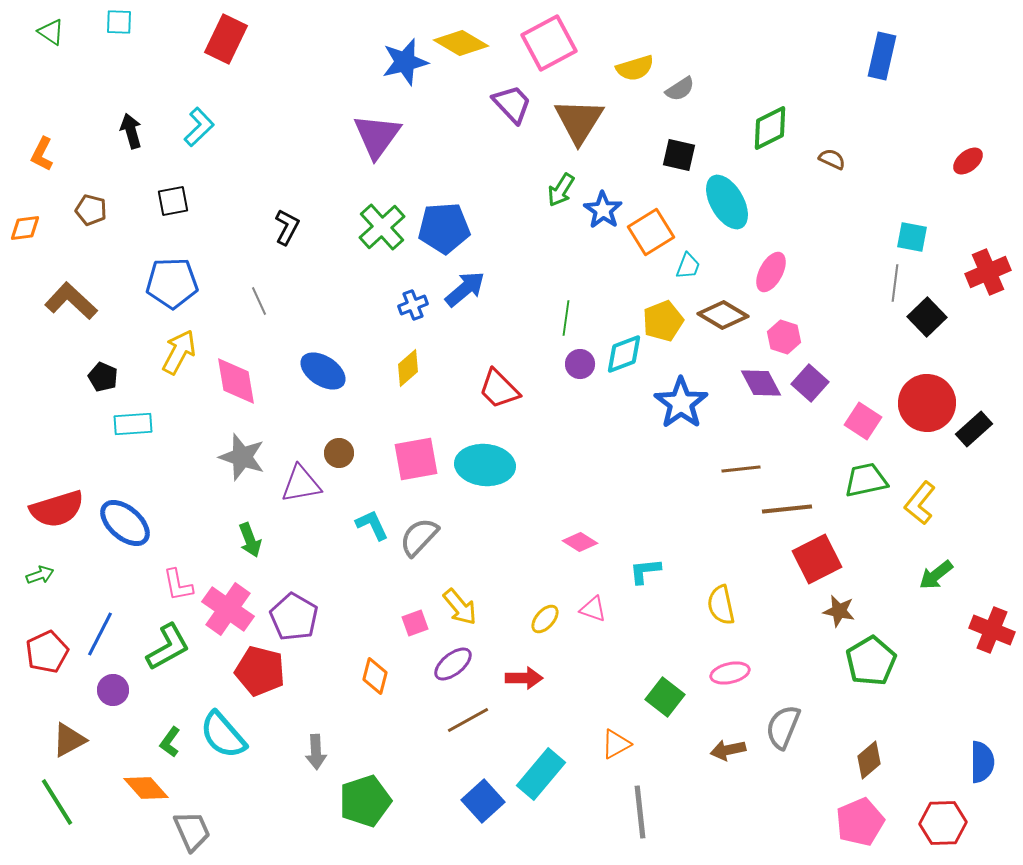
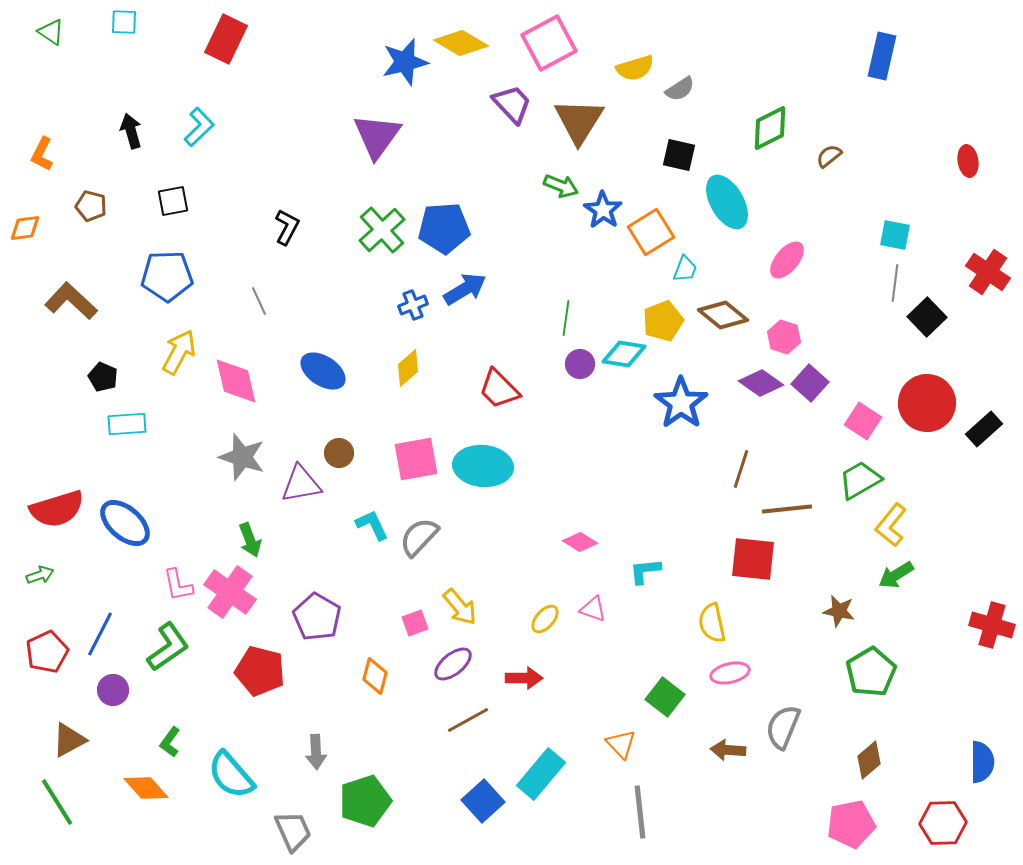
cyan square at (119, 22): moved 5 px right
brown semicircle at (832, 159): moved 3 px left, 3 px up; rotated 64 degrees counterclockwise
red ellipse at (968, 161): rotated 60 degrees counterclockwise
green arrow at (561, 190): moved 4 px up; rotated 100 degrees counterclockwise
brown pentagon at (91, 210): moved 4 px up
green cross at (382, 227): moved 3 px down
cyan square at (912, 237): moved 17 px left, 2 px up
cyan trapezoid at (688, 266): moved 3 px left, 3 px down
pink ellipse at (771, 272): moved 16 px right, 12 px up; rotated 12 degrees clockwise
red cross at (988, 272): rotated 33 degrees counterclockwise
blue pentagon at (172, 283): moved 5 px left, 7 px up
blue arrow at (465, 289): rotated 9 degrees clockwise
brown diamond at (723, 315): rotated 9 degrees clockwise
cyan diamond at (624, 354): rotated 30 degrees clockwise
pink diamond at (236, 381): rotated 4 degrees counterclockwise
purple diamond at (761, 383): rotated 27 degrees counterclockwise
cyan rectangle at (133, 424): moved 6 px left
black rectangle at (974, 429): moved 10 px right
cyan ellipse at (485, 465): moved 2 px left, 1 px down
brown line at (741, 469): rotated 66 degrees counterclockwise
green trapezoid at (866, 480): moved 6 px left; rotated 18 degrees counterclockwise
yellow L-shape at (920, 503): moved 29 px left, 22 px down
red square at (817, 559): moved 64 px left; rotated 33 degrees clockwise
green arrow at (936, 575): moved 40 px left; rotated 6 degrees clockwise
yellow semicircle at (721, 605): moved 9 px left, 18 px down
pink cross at (228, 609): moved 2 px right, 17 px up
purple pentagon at (294, 617): moved 23 px right
red cross at (992, 630): moved 5 px up; rotated 6 degrees counterclockwise
green L-shape at (168, 647): rotated 6 degrees counterclockwise
green pentagon at (871, 661): moved 11 px down
cyan semicircle at (223, 735): moved 8 px right, 40 px down
orange triangle at (616, 744): moved 5 px right; rotated 44 degrees counterclockwise
brown arrow at (728, 750): rotated 16 degrees clockwise
pink pentagon at (860, 822): moved 9 px left, 2 px down; rotated 12 degrees clockwise
gray trapezoid at (192, 831): moved 101 px right
